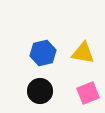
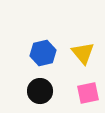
yellow triangle: rotated 40 degrees clockwise
pink square: rotated 10 degrees clockwise
